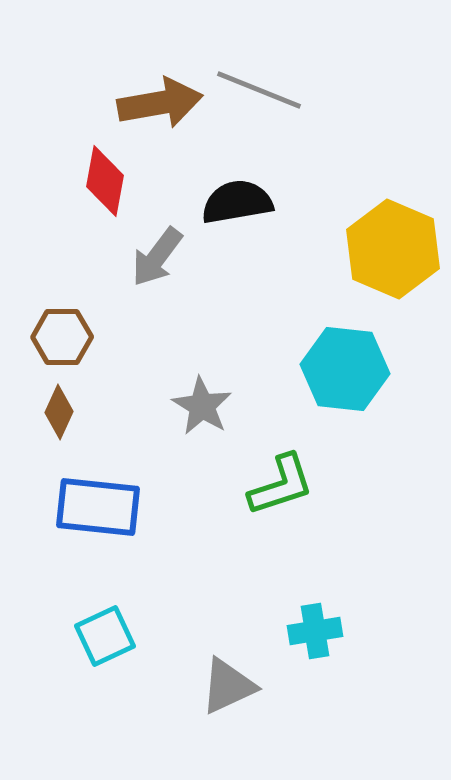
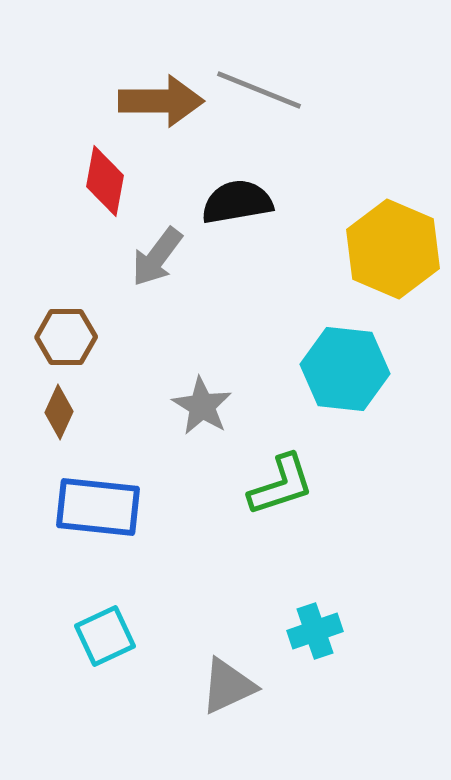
brown arrow: moved 1 px right, 2 px up; rotated 10 degrees clockwise
brown hexagon: moved 4 px right
cyan cross: rotated 10 degrees counterclockwise
